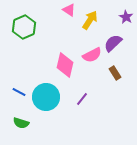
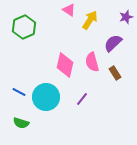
purple star: rotated 24 degrees clockwise
pink semicircle: moved 7 px down; rotated 102 degrees clockwise
